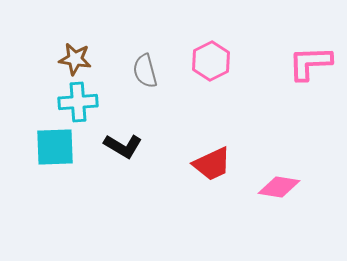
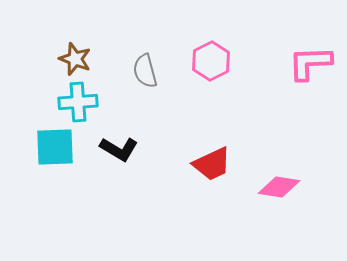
brown star: rotated 12 degrees clockwise
black L-shape: moved 4 px left, 3 px down
